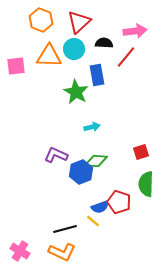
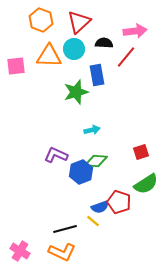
green star: rotated 25 degrees clockwise
cyan arrow: moved 3 px down
green semicircle: rotated 125 degrees counterclockwise
